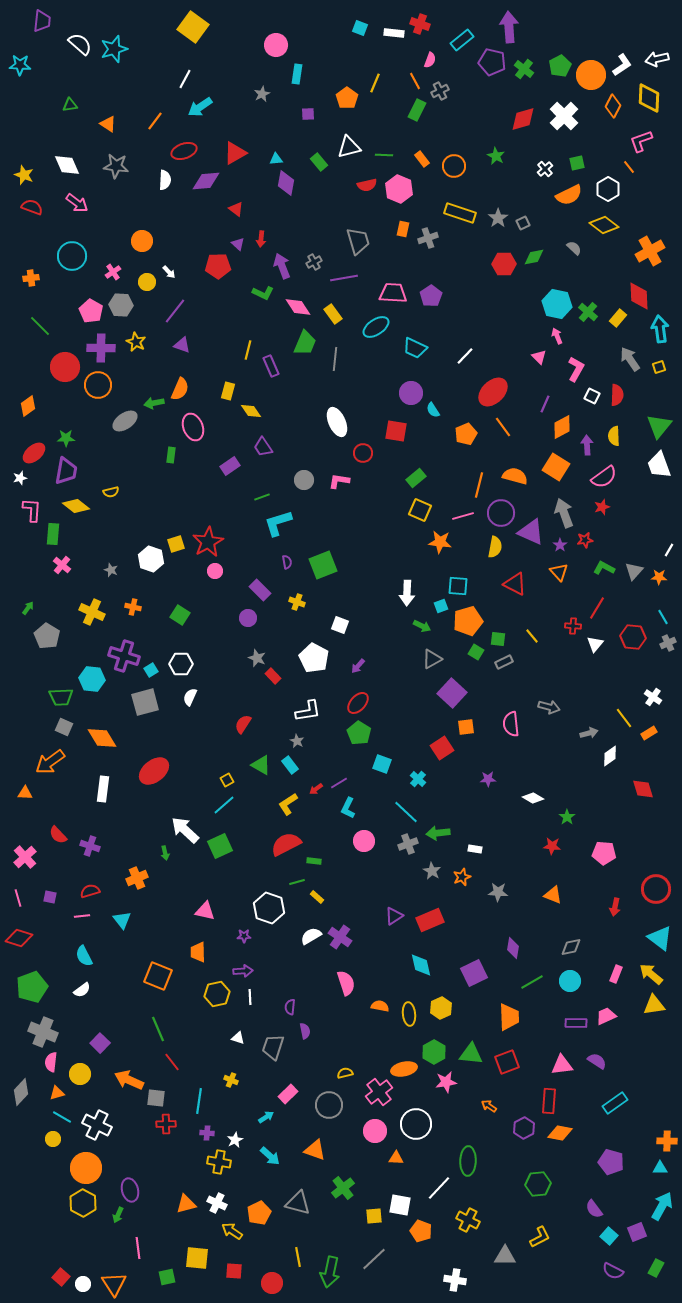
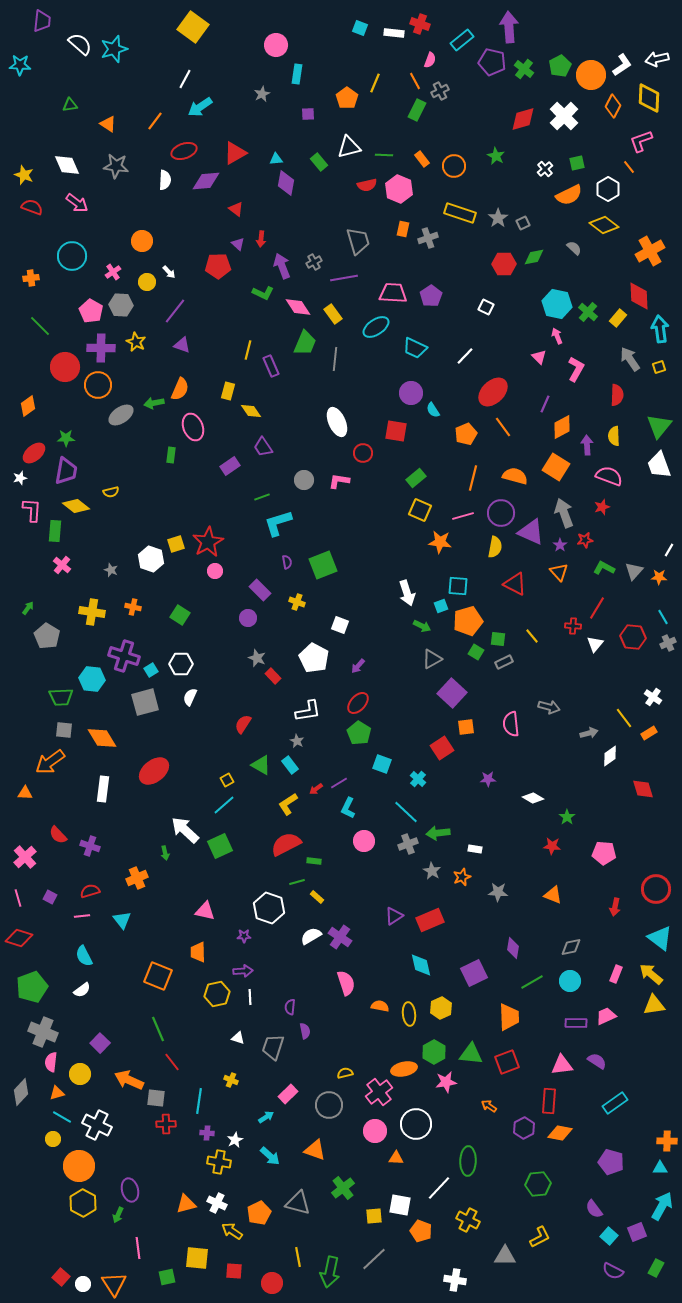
white square at (592, 396): moved 106 px left, 89 px up
gray ellipse at (125, 421): moved 4 px left, 6 px up
pink semicircle at (604, 477): moved 5 px right, 1 px up; rotated 124 degrees counterclockwise
orange line at (479, 485): moved 6 px left, 7 px up
green rectangle at (53, 534): moved 2 px right, 3 px up
white arrow at (407, 593): rotated 20 degrees counterclockwise
yellow cross at (92, 612): rotated 15 degrees counterclockwise
gray square at (64, 727): moved 3 px down; rotated 18 degrees counterclockwise
purple square at (50, 897): rotated 16 degrees clockwise
orange circle at (86, 1168): moved 7 px left, 2 px up
